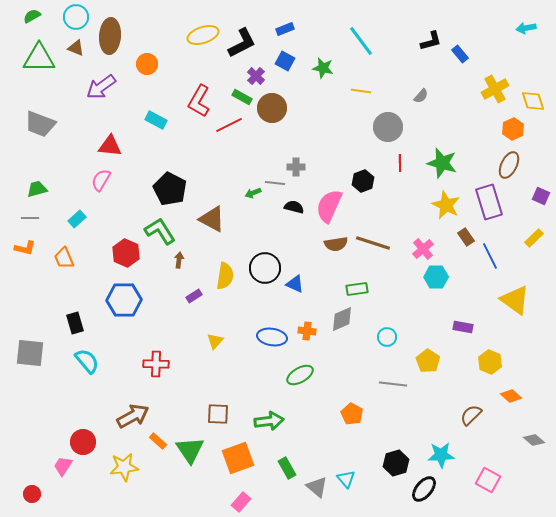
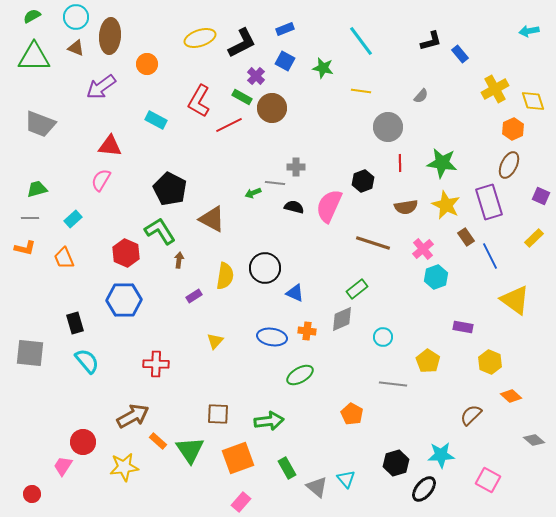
cyan arrow at (526, 28): moved 3 px right, 3 px down
yellow ellipse at (203, 35): moved 3 px left, 3 px down
green triangle at (39, 58): moved 5 px left, 1 px up
green star at (442, 163): rotated 8 degrees counterclockwise
cyan rectangle at (77, 219): moved 4 px left
brown semicircle at (336, 244): moved 70 px right, 37 px up
cyan hexagon at (436, 277): rotated 20 degrees counterclockwise
blue triangle at (295, 284): moved 9 px down
green rectangle at (357, 289): rotated 30 degrees counterclockwise
cyan circle at (387, 337): moved 4 px left
